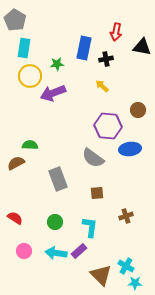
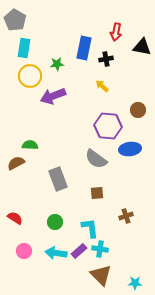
purple arrow: moved 3 px down
gray semicircle: moved 3 px right, 1 px down
cyan L-shape: moved 1 px down; rotated 15 degrees counterclockwise
cyan cross: moved 26 px left, 17 px up; rotated 21 degrees counterclockwise
